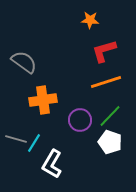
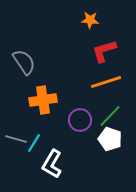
gray semicircle: rotated 20 degrees clockwise
white pentagon: moved 3 px up
